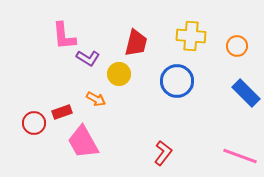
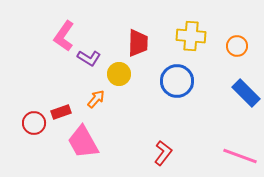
pink L-shape: rotated 40 degrees clockwise
red trapezoid: moved 2 px right; rotated 12 degrees counterclockwise
purple L-shape: moved 1 px right
orange arrow: rotated 78 degrees counterclockwise
red rectangle: moved 1 px left
